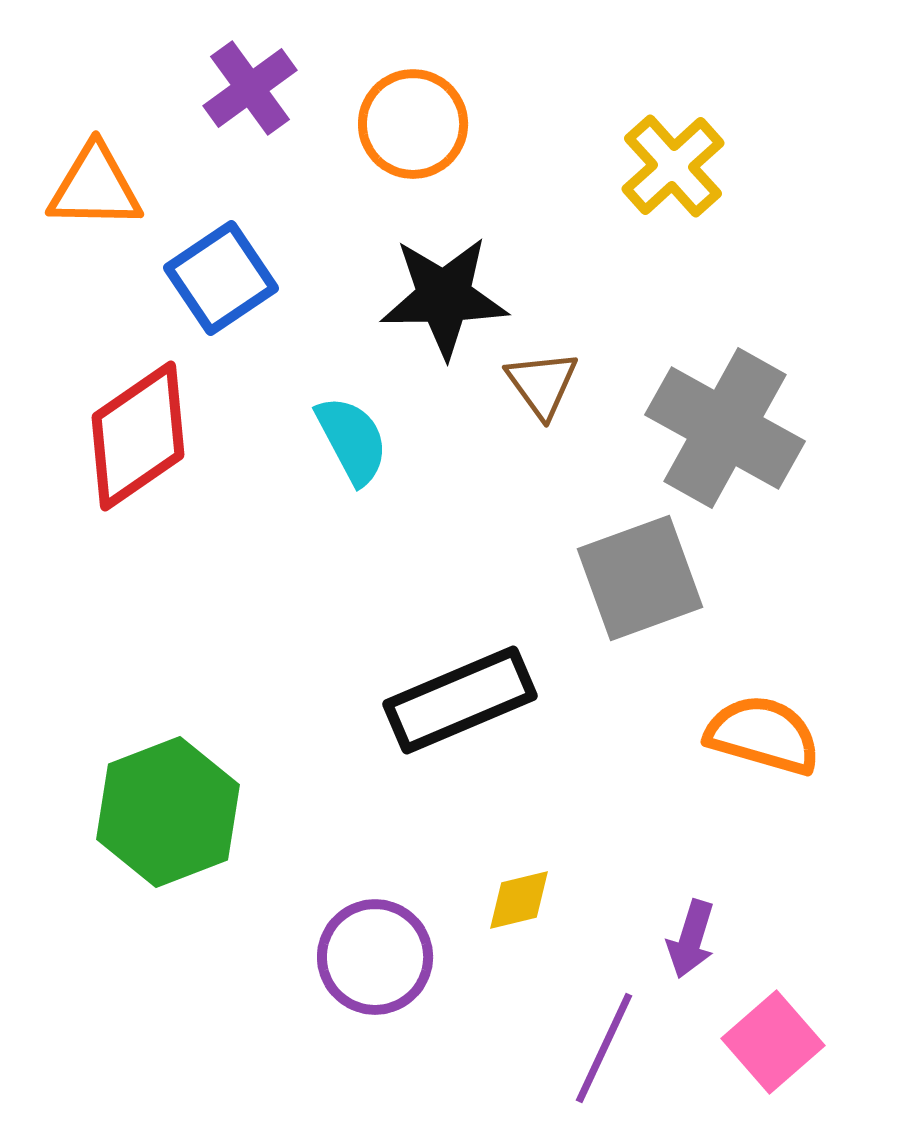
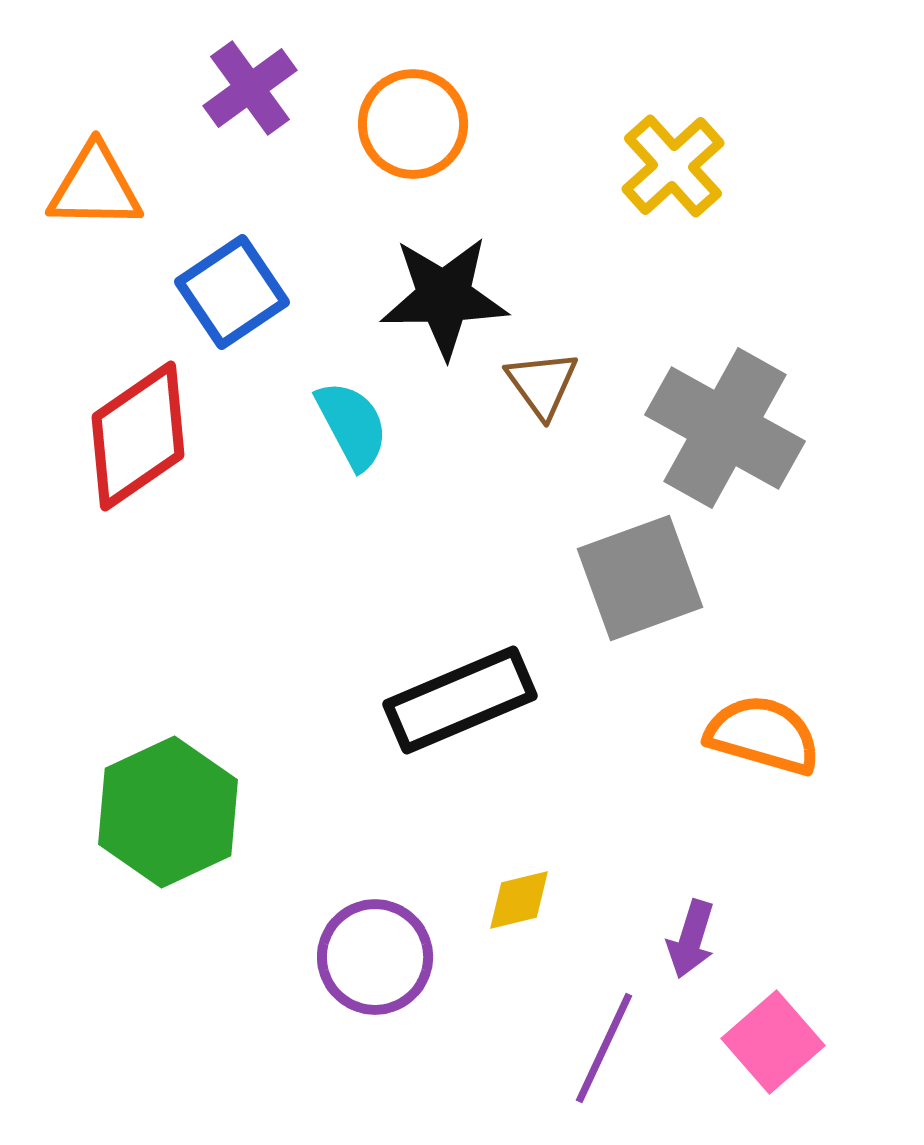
blue square: moved 11 px right, 14 px down
cyan semicircle: moved 15 px up
green hexagon: rotated 4 degrees counterclockwise
